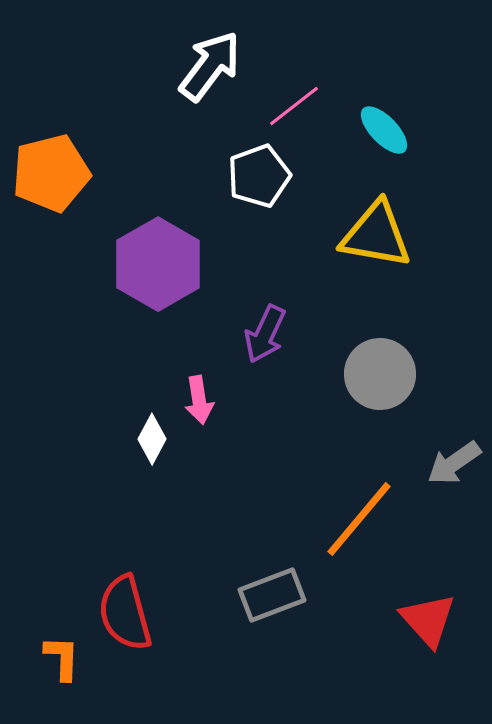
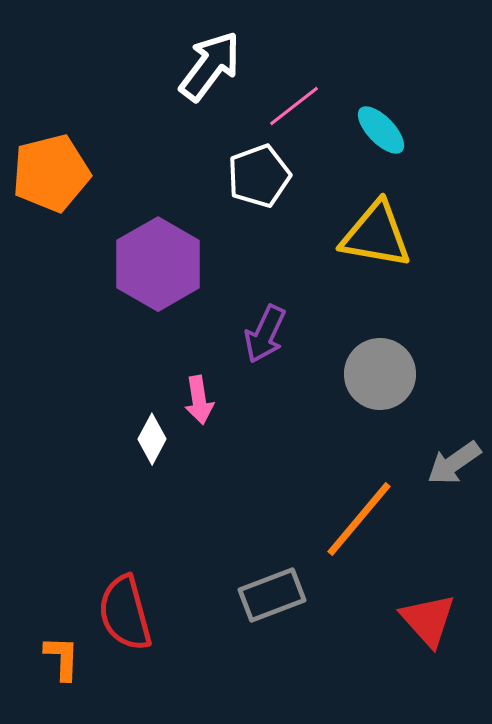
cyan ellipse: moved 3 px left
